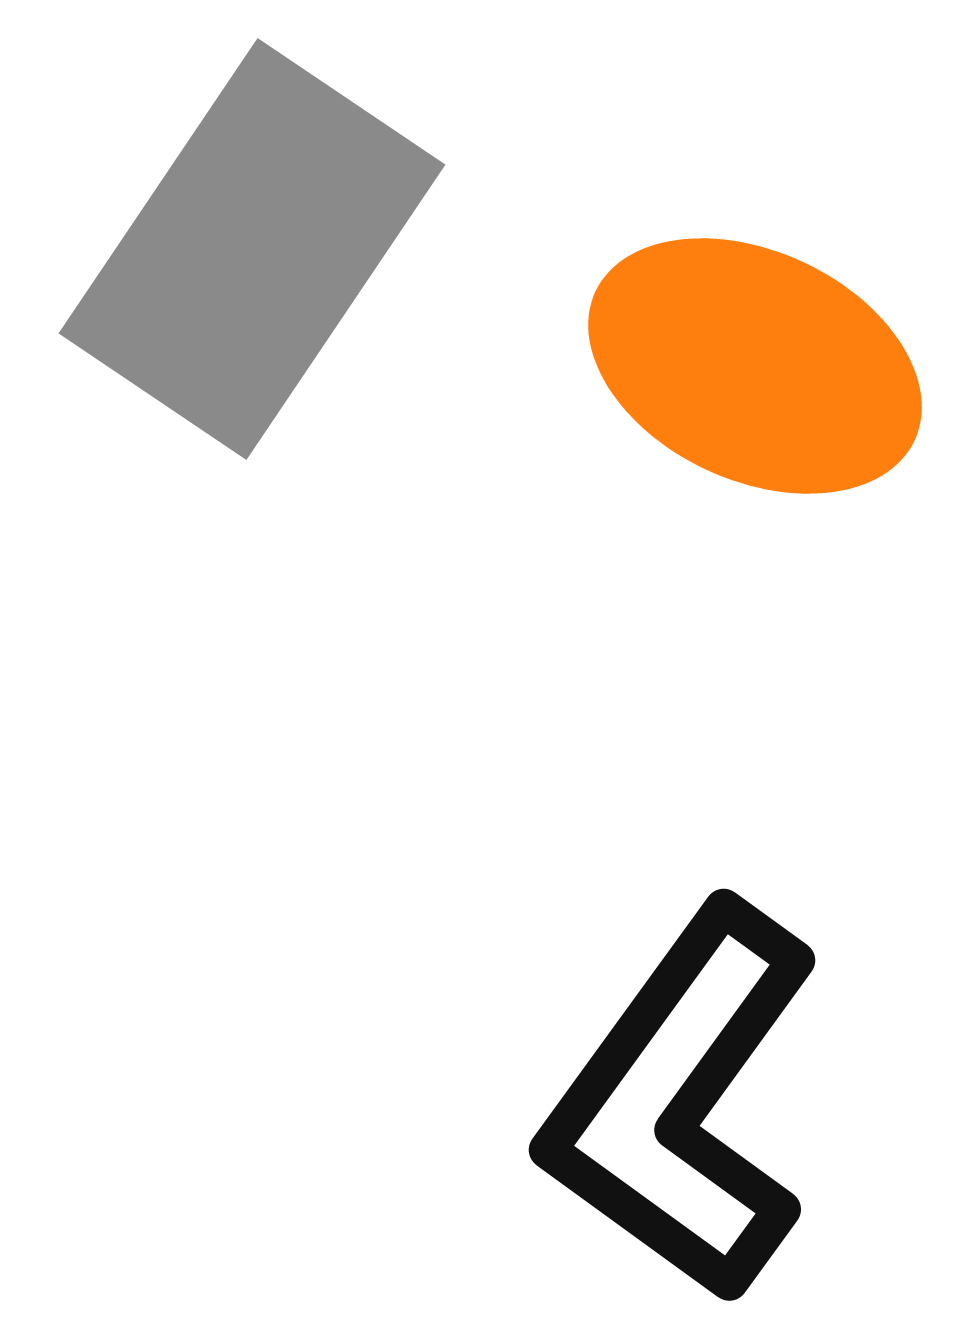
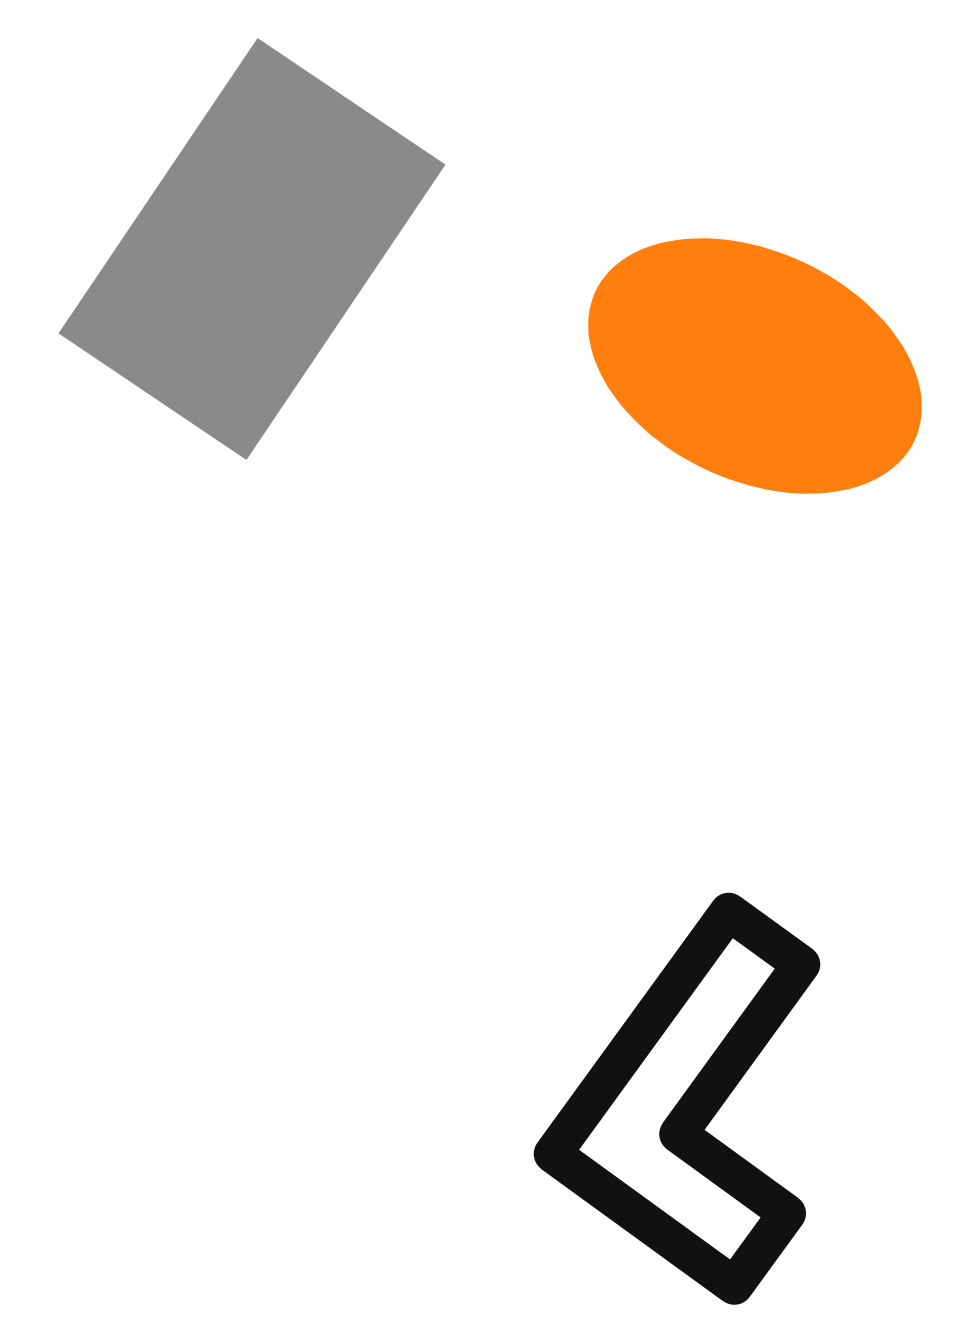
black L-shape: moved 5 px right, 4 px down
